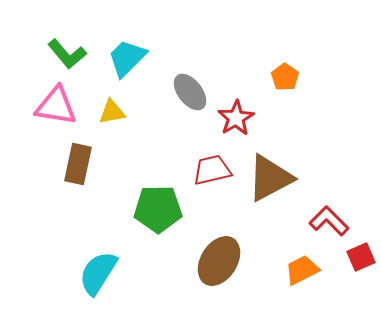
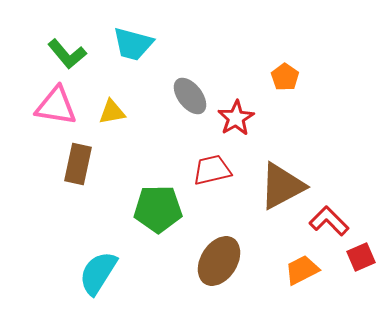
cyan trapezoid: moved 6 px right, 14 px up; rotated 120 degrees counterclockwise
gray ellipse: moved 4 px down
brown triangle: moved 12 px right, 8 px down
